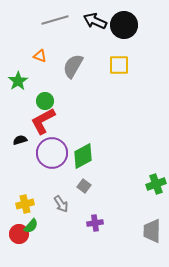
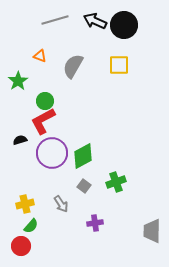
green cross: moved 40 px left, 2 px up
red circle: moved 2 px right, 12 px down
